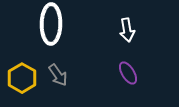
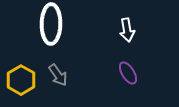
yellow hexagon: moved 1 px left, 2 px down
